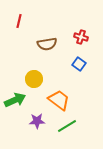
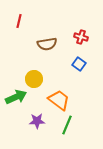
green arrow: moved 1 px right, 3 px up
green line: moved 1 px up; rotated 36 degrees counterclockwise
